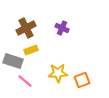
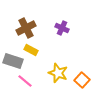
yellow rectangle: rotated 48 degrees clockwise
yellow star: rotated 24 degrees clockwise
orange square: rotated 28 degrees counterclockwise
